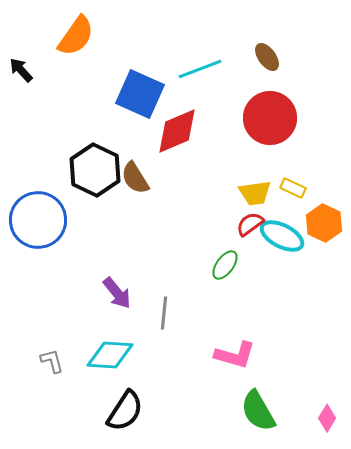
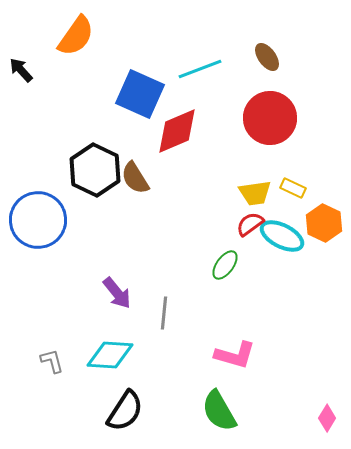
green semicircle: moved 39 px left
